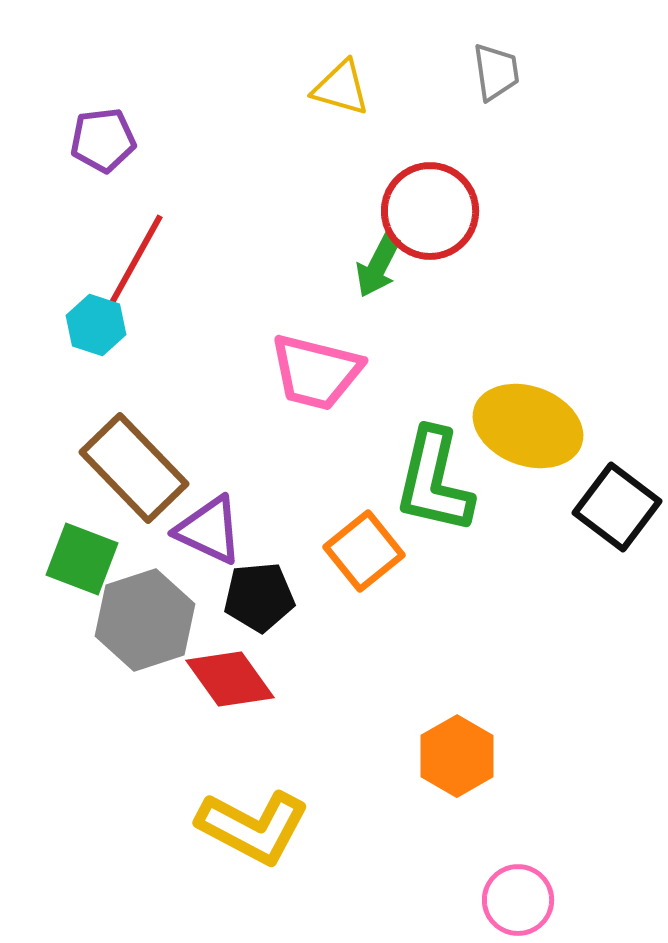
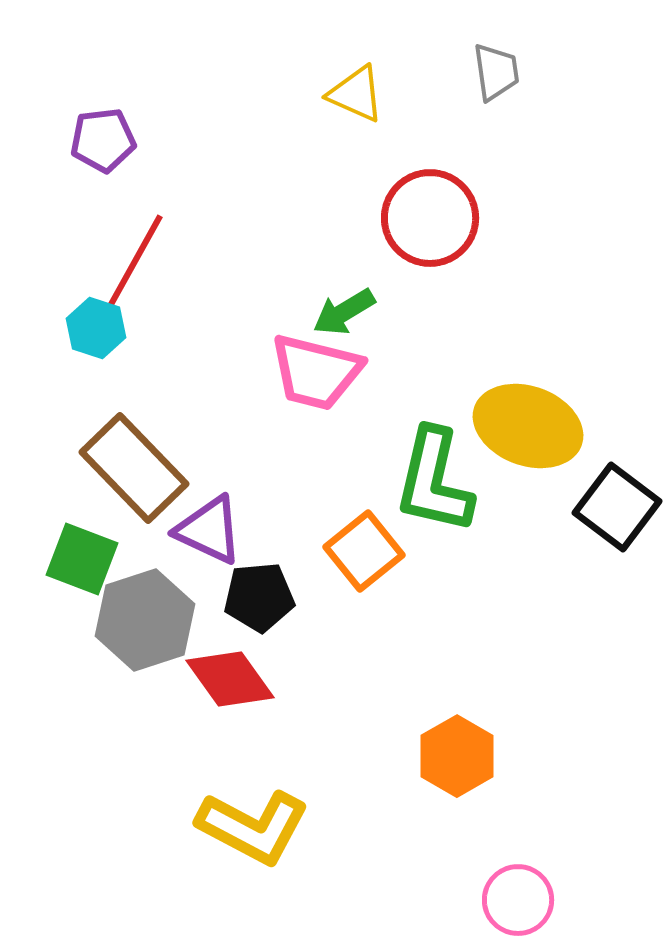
yellow triangle: moved 15 px right, 6 px down; rotated 8 degrees clockwise
red circle: moved 7 px down
green arrow: moved 34 px left, 46 px down; rotated 32 degrees clockwise
cyan hexagon: moved 3 px down
